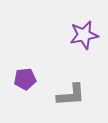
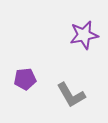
gray L-shape: rotated 64 degrees clockwise
